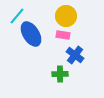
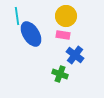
cyan line: rotated 48 degrees counterclockwise
green cross: rotated 21 degrees clockwise
